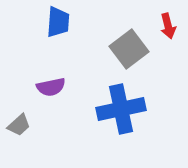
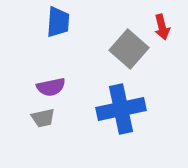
red arrow: moved 6 px left, 1 px down
gray square: rotated 12 degrees counterclockwise
gray trapezoid: moved 24 px right, 7 px up; rotated 30 degrees clockwise
